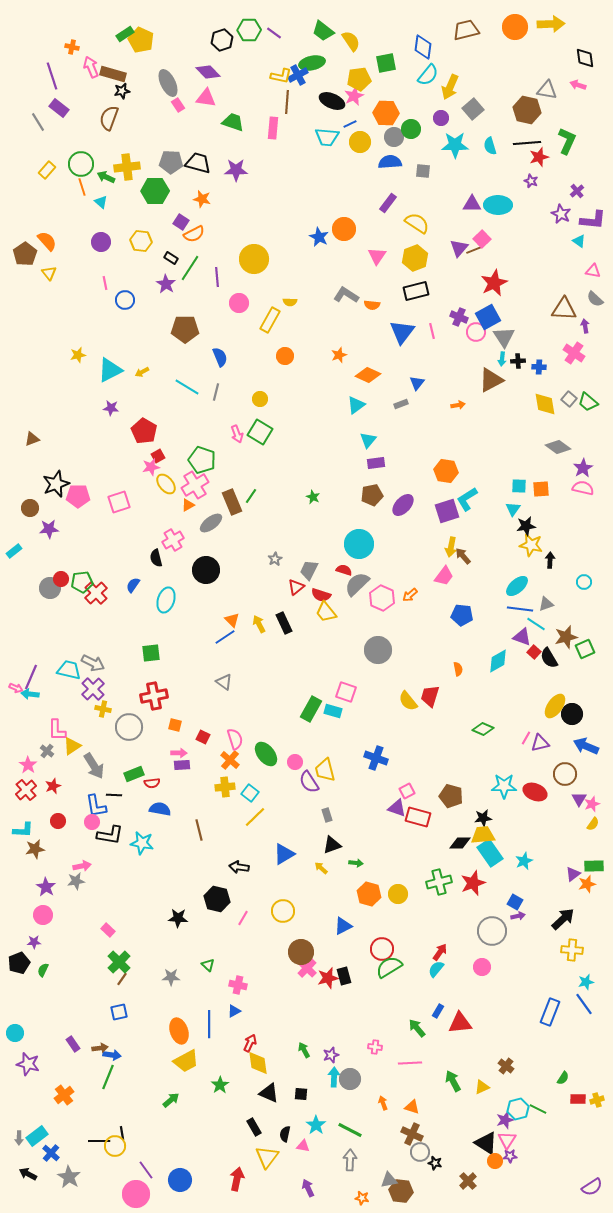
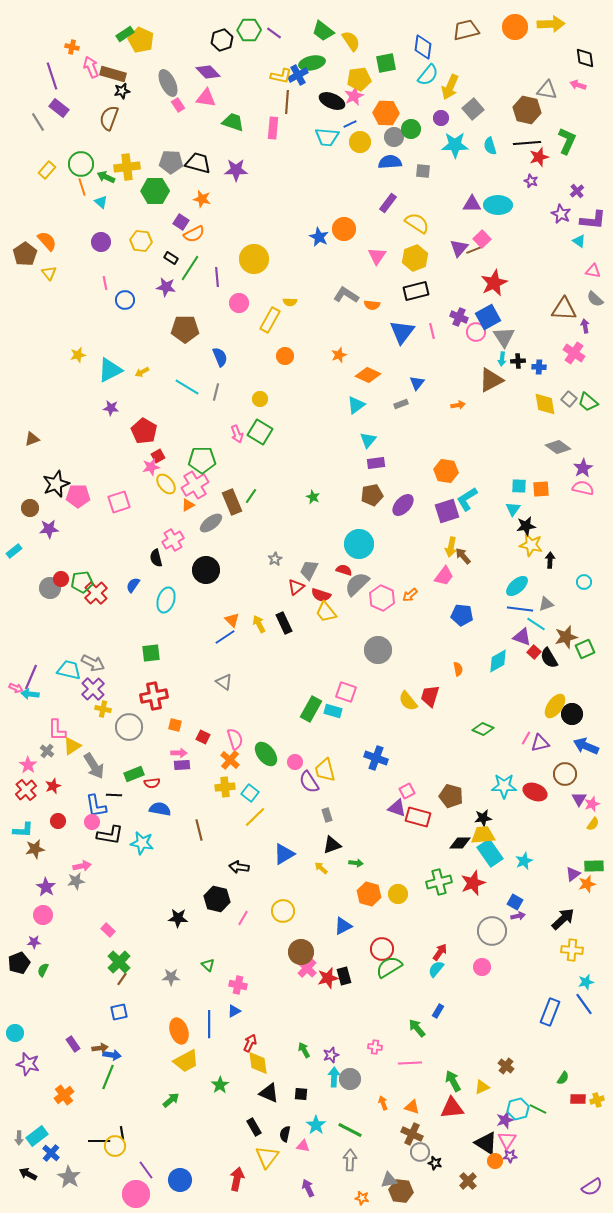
purple star at (166, 284): moved 3 px down; rotated 24 degrees counterclockwise
green pentagon at (202, 460): rotated 20 degrees counterclockwise
red triangle at (460, 1023): moved 8 px left, 85 px down
